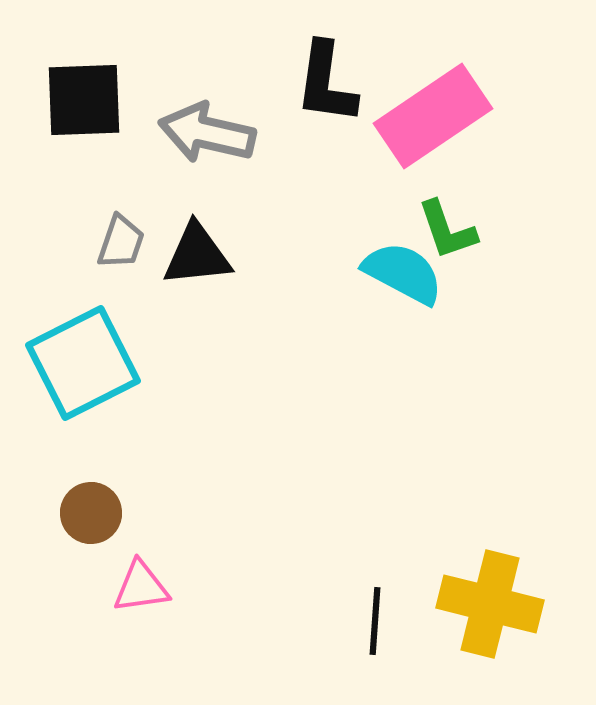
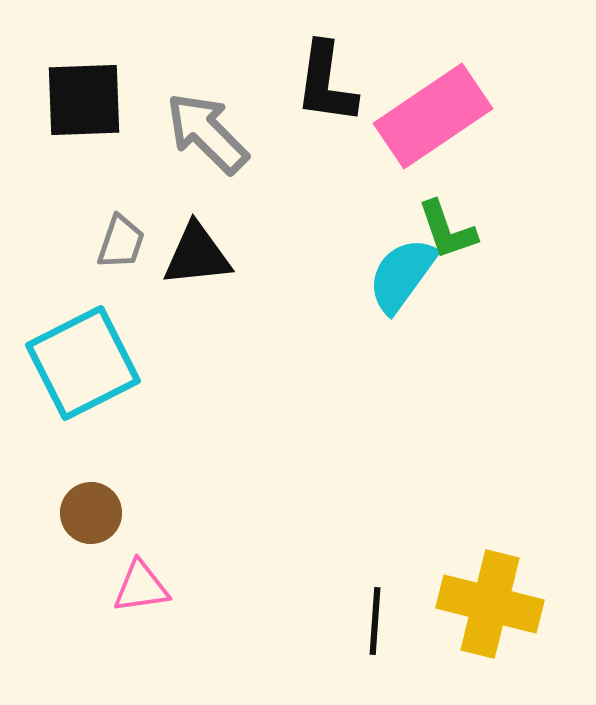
gray arrow: rotated 32 degrees clockwise
cyan semicircle: moved 1 px left, 2 px down; rotated 82 degrees counterclockwise
